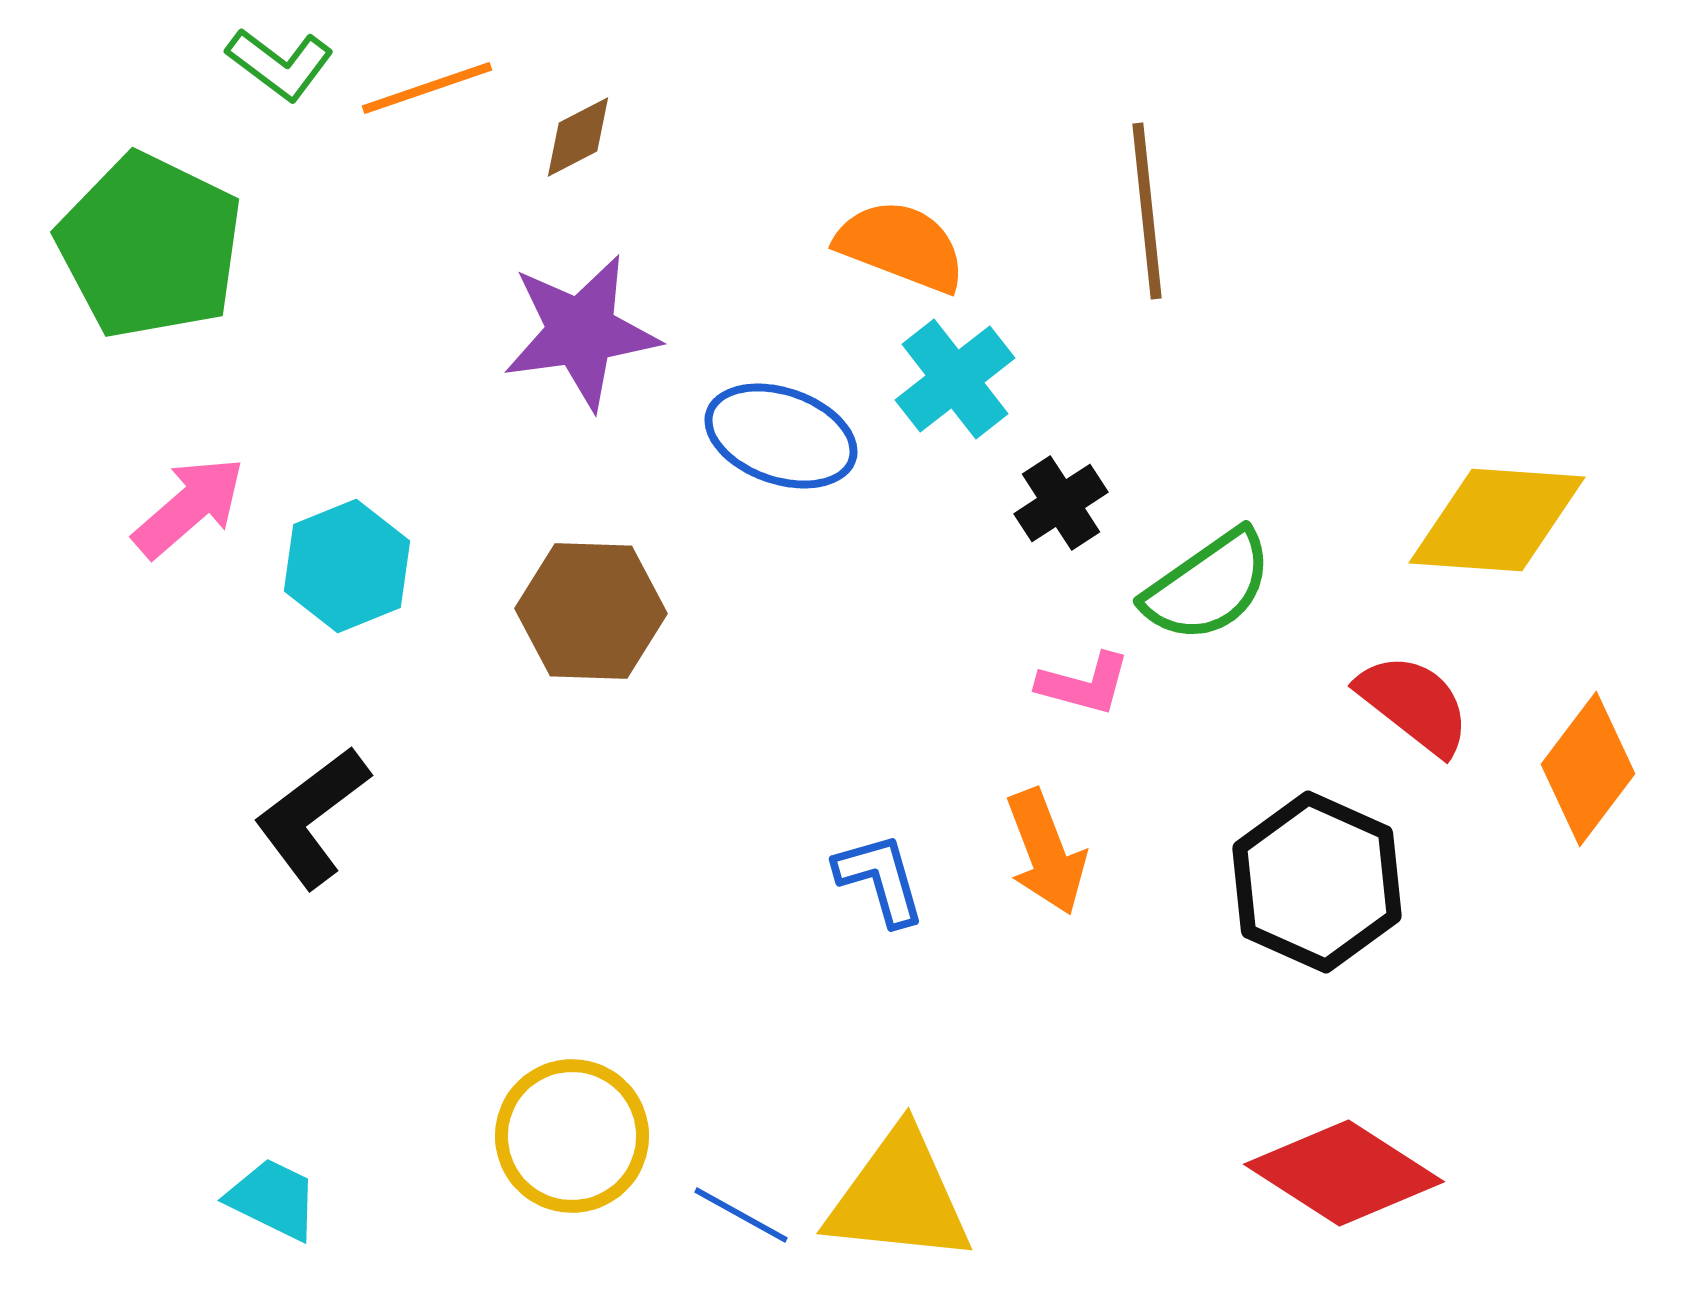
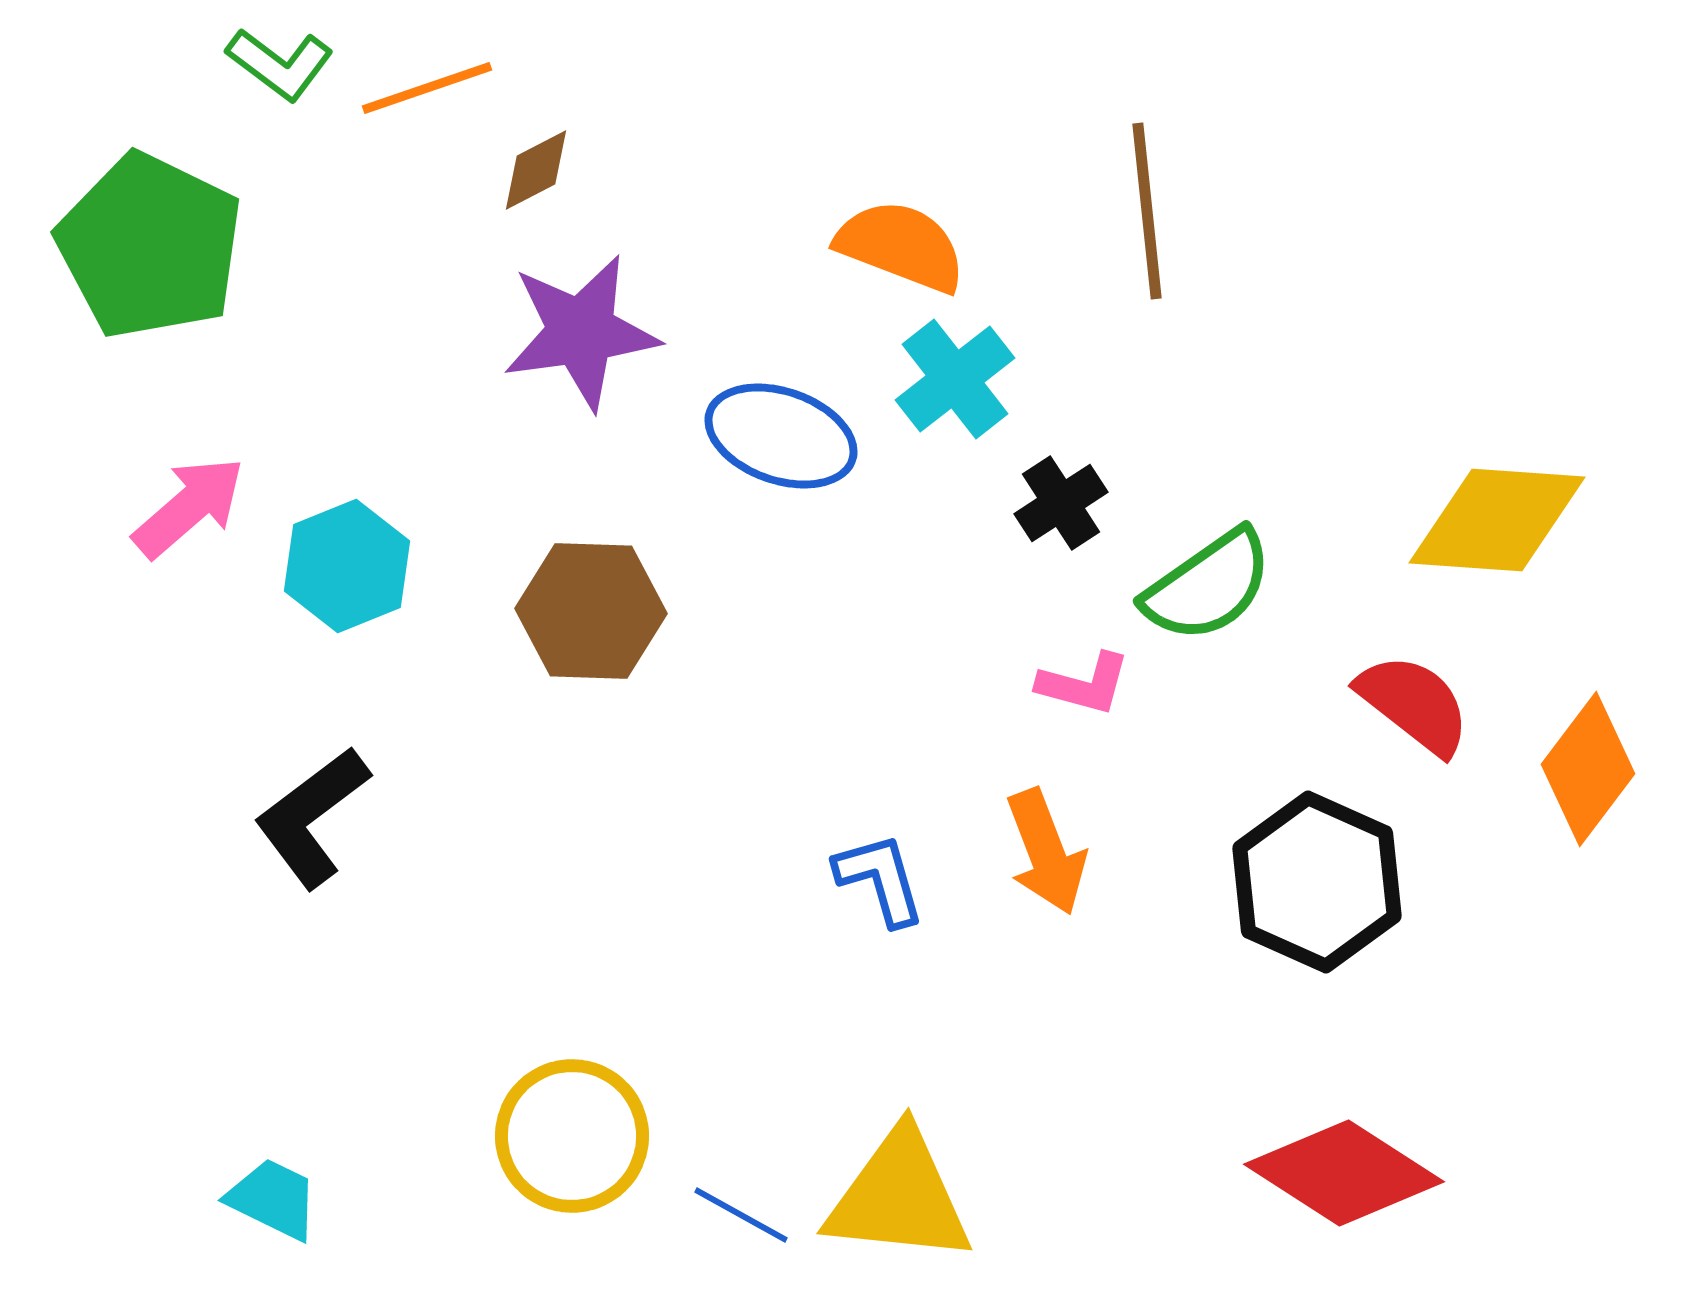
brown diamond: moved 42 px left, 33 px down
